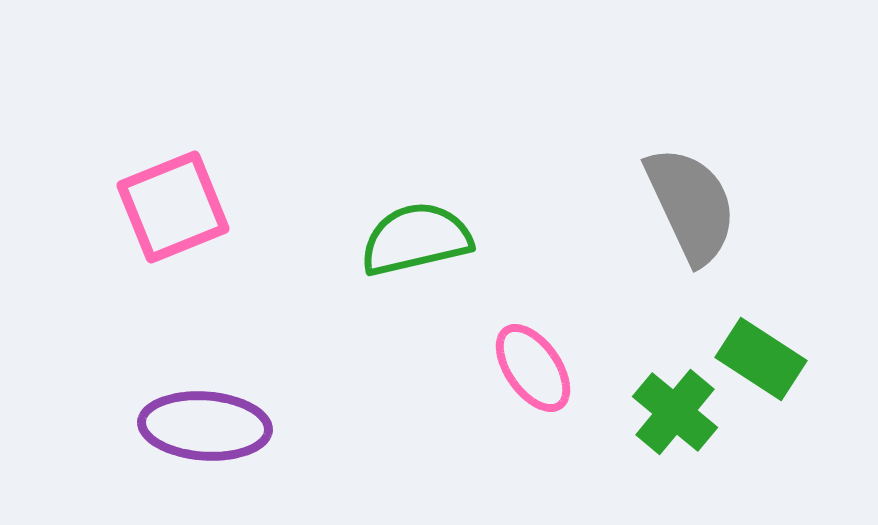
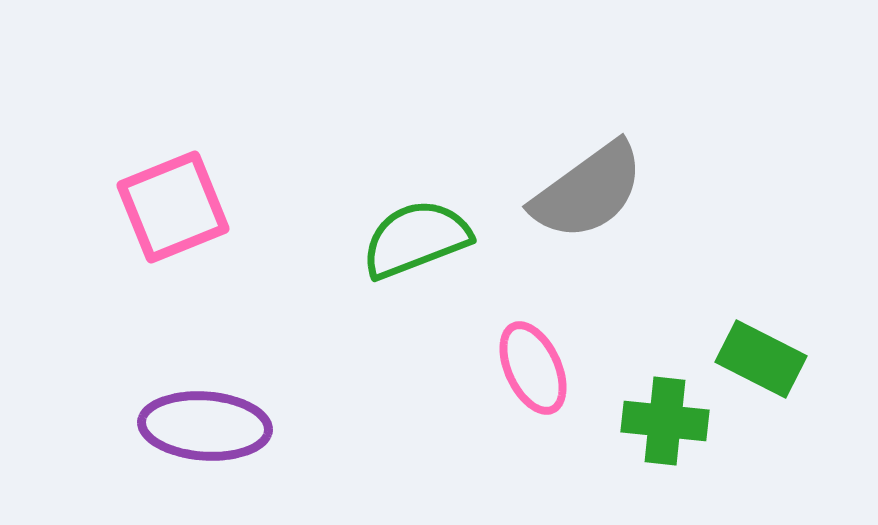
gray semicircle: moved 103 px left, 14 px up; rotated 79 degrees clockwise
green semicircle: rotated 8 degrees counterclockwise
green rectangle: rotated 6 degrees counterclockwise
pink ellipse: rotated 10 degrees clockwise
green cross: moved 10 px left, 9 px down; rotated 34 degrees counterclockwise
